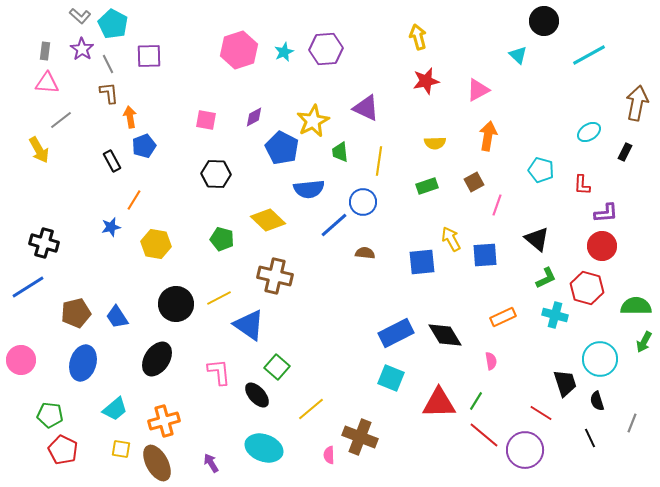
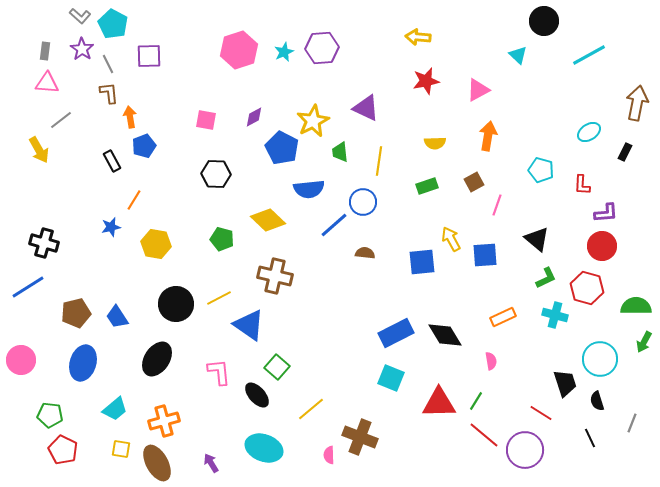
yellow arrow at (418, 37): rotated 70 degrees counterclockwise
purple hexagon at (326, 49): moved 4 px left, 1 px up
